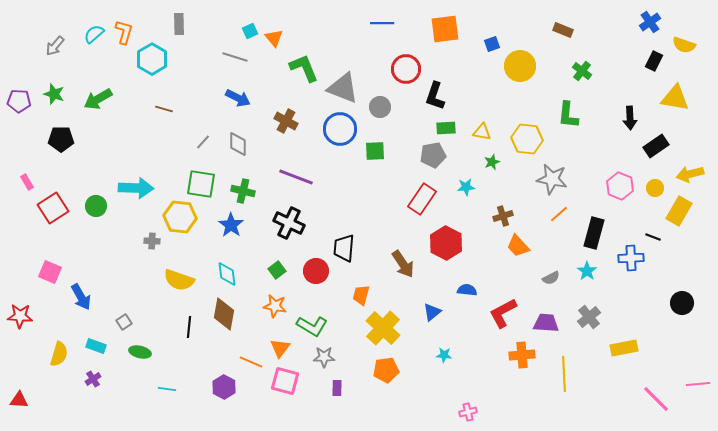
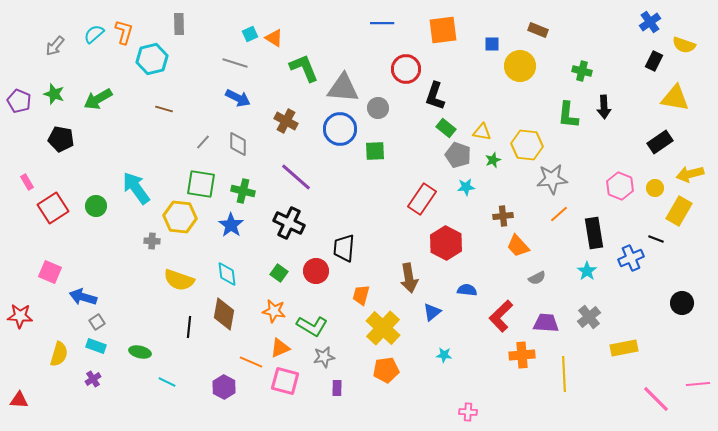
orange square at (445, 29): moved 2 px left, 1 px down
brown rectangle at (563, 30): moved 25 px left
cyan square at (250, 31): moved 3 px down
orange triangle at (274, 38): rotated 18 degrees counterclockwise
blue square at (492, 44): rotated 21 degrees clockwise
gray line at (235, 57): moved 6 px down
cyan hexagon at (152, 59): rotated 16 degrees clockwise
green cross at (582, 71): rotated 24 degrees counterclockwise
gray triangle at (343, 88): rotated 16 degrees counterclockwise
purple pentagon at (19, 101): rotated 20 degrees clockwise
gray circle at (380, 107): moved 2 px left, 1 px down
black arrow at (630, 118): moved 26 px left, 11 px up
green rectangle at (446, 128): rotated 42 degrees clockwise
black pentagon at (61, 139): rotated 10 degrees clockwise
yellow hexagon at (527, 139): moved 6 px down
black rectangle at (656, 146): moved 4 px right, 4 px up
gray pentagon at (433, 155): moved 25 px right; rotated 30 degrees clockwise
green star at (492, 162): moved 1 px right, 2 px up
purple line at (296, 177): rotated 20 degrees clockwise
gray star at (552, 179): rotated 16 degrees counterclockwise
cyan arrow at (136, 188): rotated 128 degrees counterclockwise
brown cross at (503, 216): rotated 12 degrees clockwise
black rectangle at (594, 233): rotated 24 degrees counterclockwise
black line at (653, 237): moved 3 px right, 2 px down
blue cross at (631, 258): rotated 20 degrees counterclockwise
brown arrow at (403, 264): moved 6 px right, 14 px down; rotated 24 degrees clockwise
green square at (277, 270): moved 2 px right, 3 px down; rotated 18 degrees counterclockwise
gray semicircle at (551, 278): moved 14 px left
blue arrow at (81, 297): moved 2 px right; rotated 136 degrees clockwise
orange star at (275, 306): moved 1 px left, 5 px down
red L-shape at (503, 313): moved 2 px left, 3 px down; rotated 16 degrees counterclockwise
gray square at (124, 322): moved 27 px left
orange triangle at (280, 348): rotated 30 degrees clockwise
gray star at (324, 357): rotated 10 degrees counterclockwise
cyan line at (167, 389): moved 7 px up; rotated 18 degrees clockwise
pink cross at (468, 412): rotated 18 degrees clockwise
